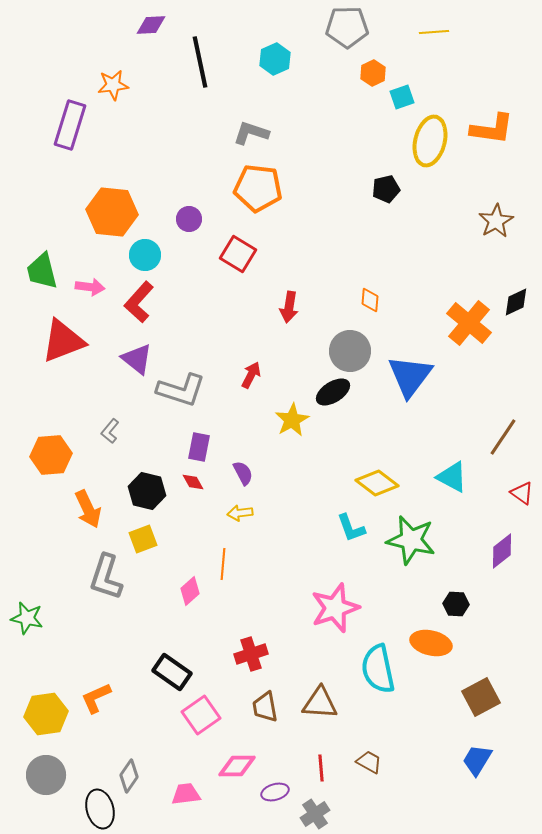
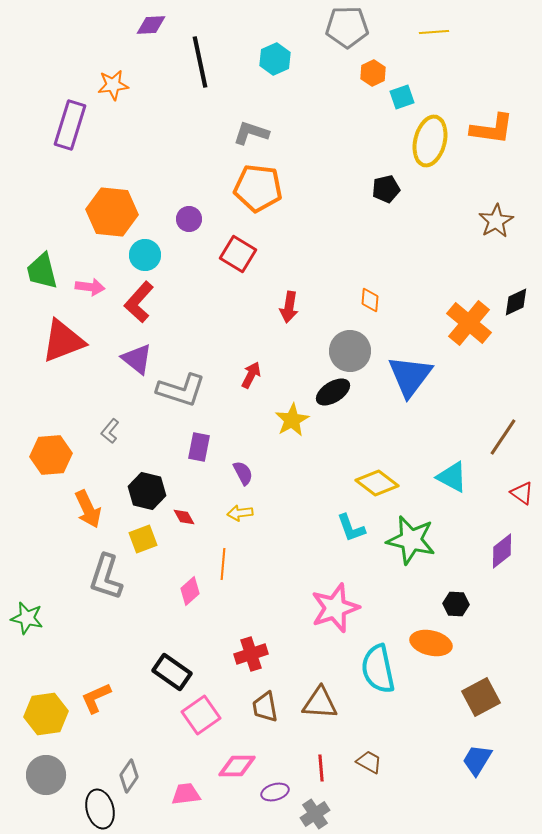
red diamond at (193, 482): moved 9 px left, 35 px down
